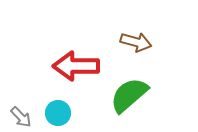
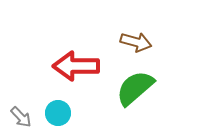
green semicircle: moved 6 px right, 7 px up
